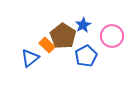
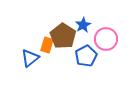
pink circle: moved 6 px left, 3 px down
orange rectangle: rotated 63 degrees clockwise
